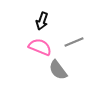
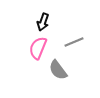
black arrow: moved 1 px right, 1 px down
pink semicircle: moved 2 px left, 1 px down; rotated 90 degrees counterclockwise
